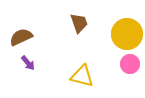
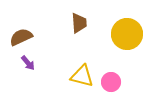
brown trapezoid: rotated 15 degrees clockwise
pink circle: moved 19 px left, 18 px down
